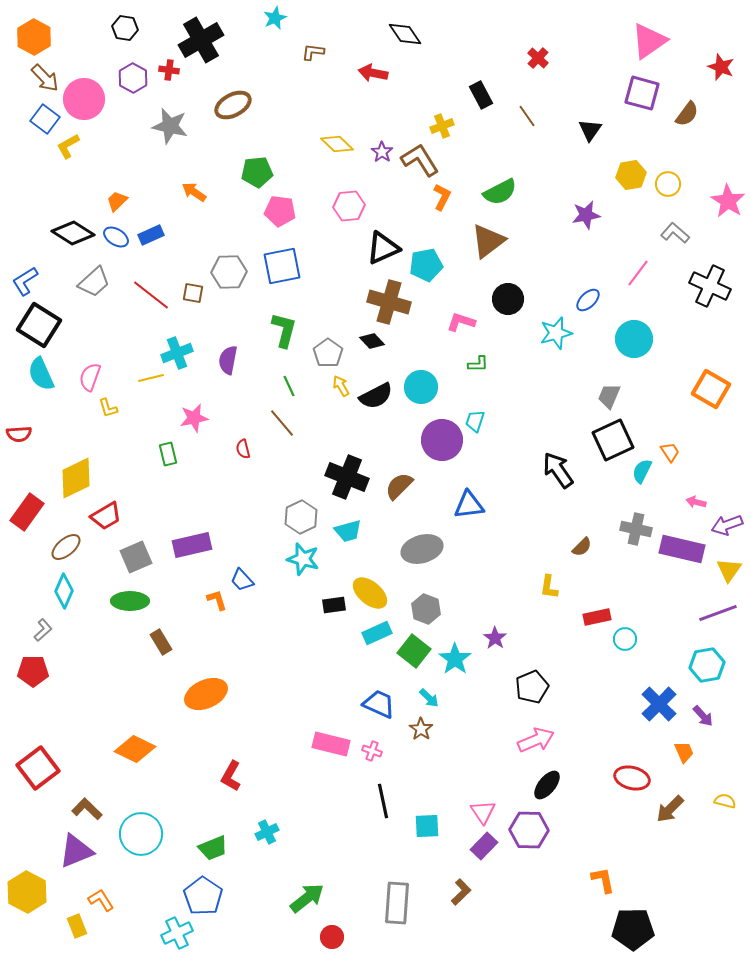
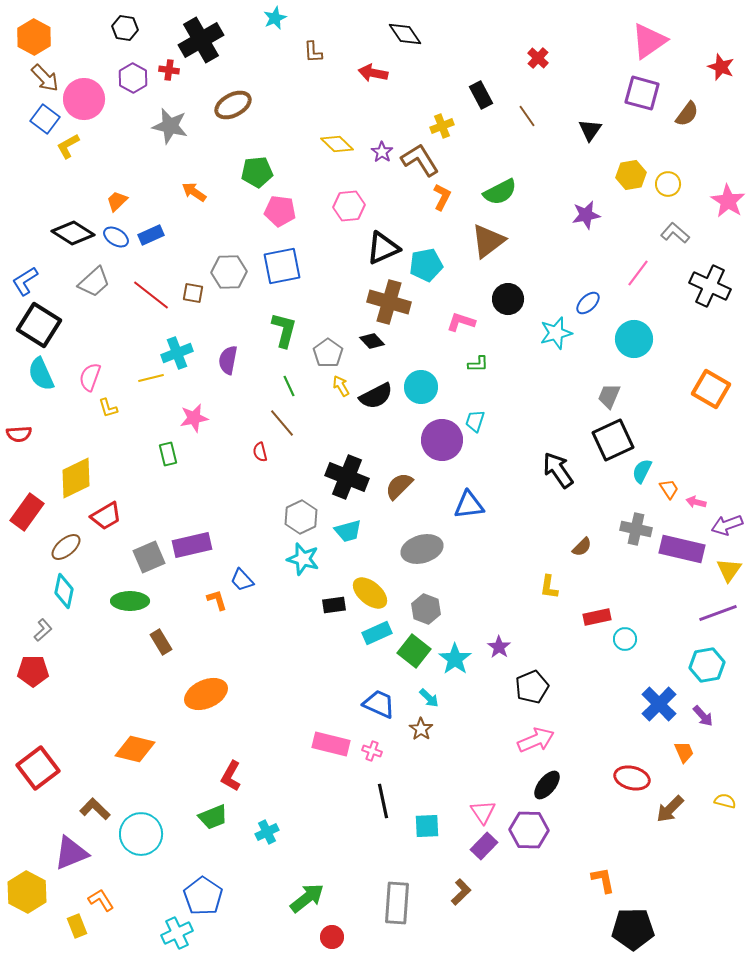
brown L-shape at (313, 52): rotated 100 degrees counterclockwise
blue ellipse at (588, 300): moved 3 px down
red semicircle at (243, 449): moved 17 px right, 3 px down
orange trapezoid at (670, 452): moved 1 px left, 37 px down
gray square at (136, 557): moved 13 px right
cyan diamond at (64, 591): rotated 12 degrees counterclockwise
purple star at (495, 638): moved 4 px right, 9 px down
orange diamond at (135, 749): rotated 12 degrees counterclockwise
brown L-shape at (87, 809): moved 8 px right
green trapezoid at (213, 848): moved 31 px up
purple triangle at (76, 851): moved 5 px left, 2 px down
